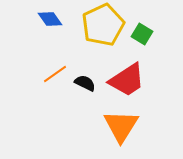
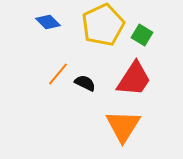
blue diamond: moved 2 px left, 3 px down; rotated 10 degrees counterclockwise
green square: moved 1 px down
orange line: moved 3 px right; rotated 15 degrees counterclockwise
red trapezoid: moved 7 px right, 1 px up; rotated 24 degrees counterclockwise
orange triangle: moved 2 px right
